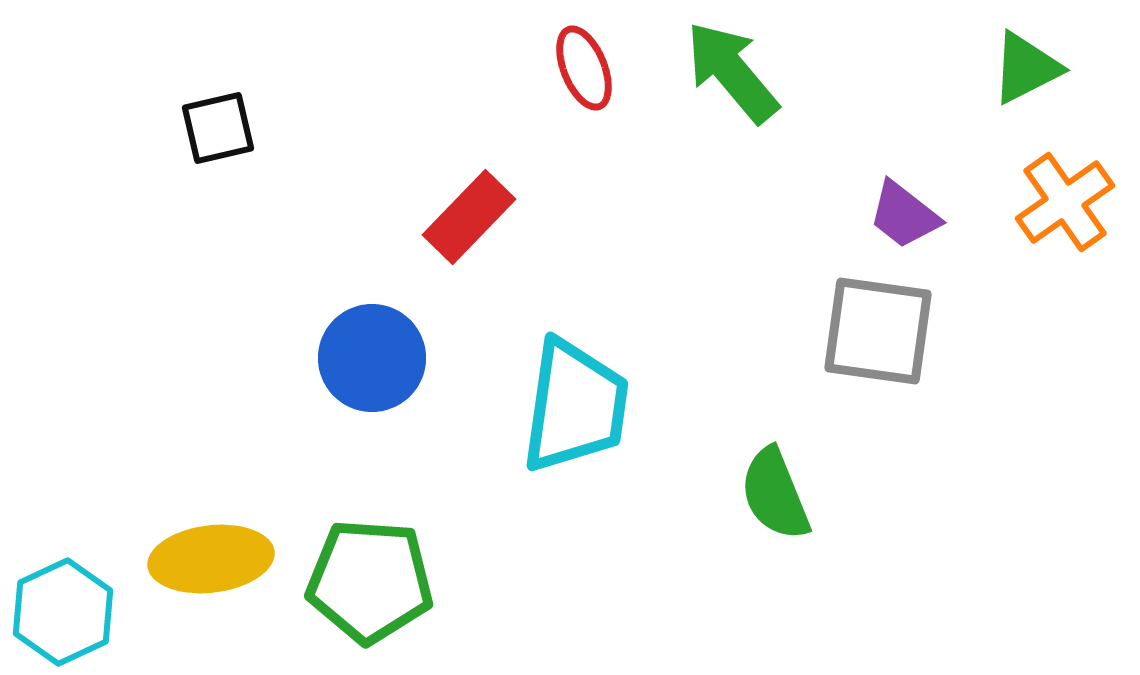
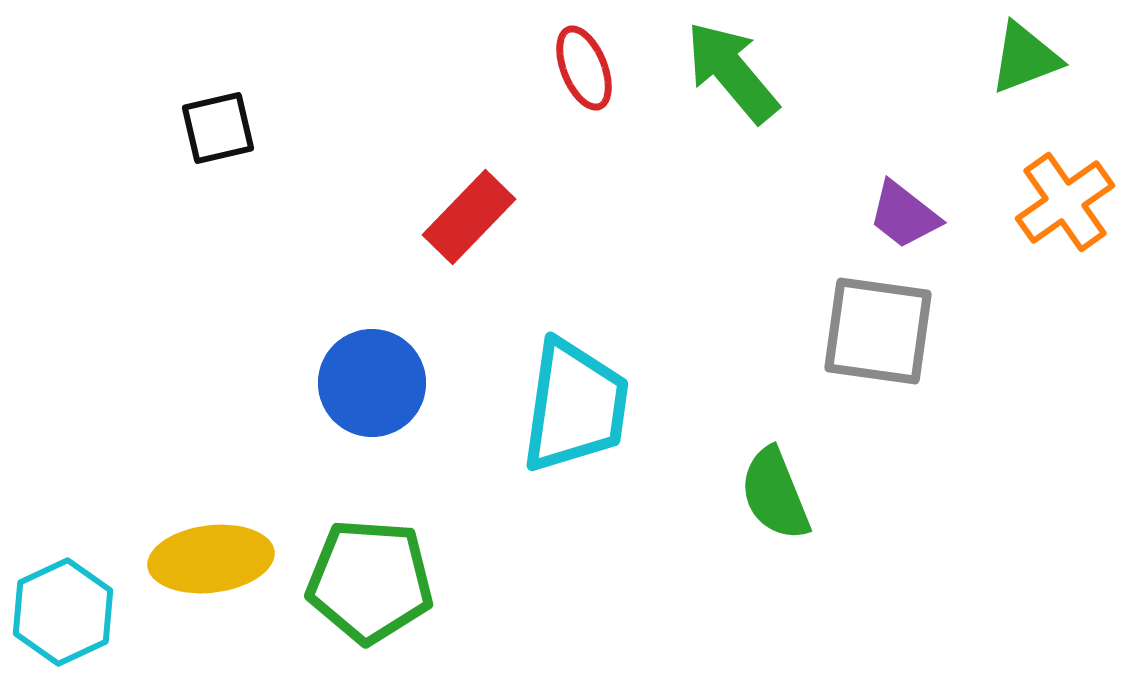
green triangle: moved 1 px left, 10 px up; rotated 6 degrees clockwise
blue circle: moved 25 px down
